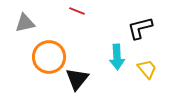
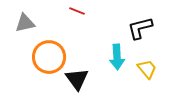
black triangle: rotated 15 degrees counterclockwise
